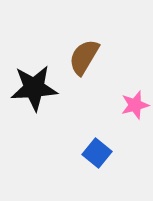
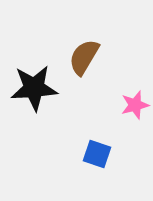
blue square: moved 1 px down; rotated 20 degrees counterclockwise
